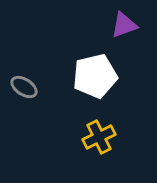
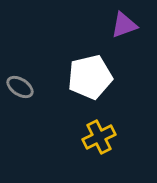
white pentagon: moved 5 px left, 1 px down
gray ellipse: moved 4 px left
